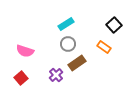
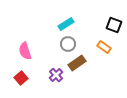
black square: rotated 28 degrees counterclockwise
pink semicircle: rotated 54 degrees clockwise
